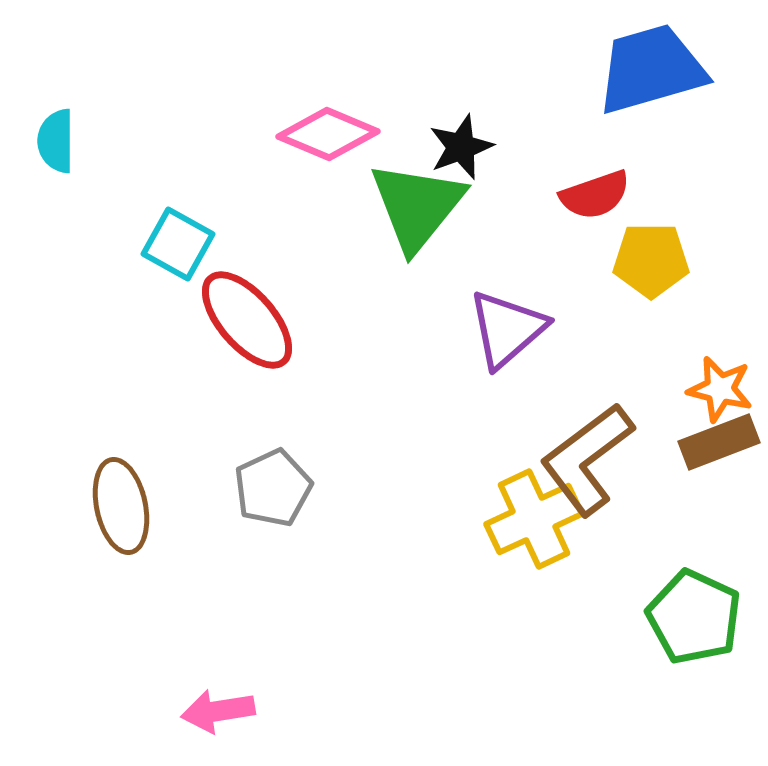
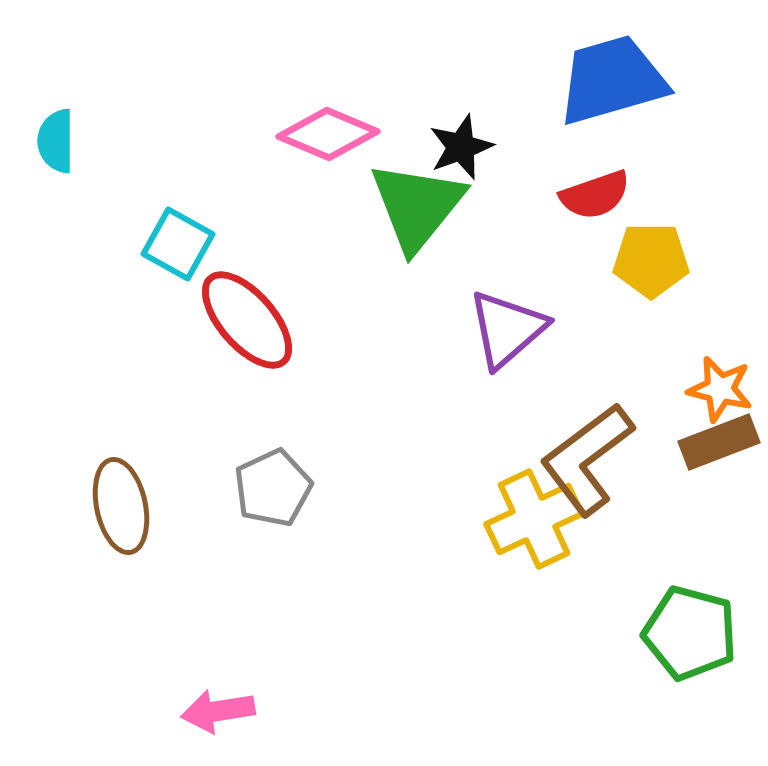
blue trapezoid: moved 39 px left, 11 px down
green pentagon: moved 4 px left, 16 px down; rotated 10 degrees counterclockwise
